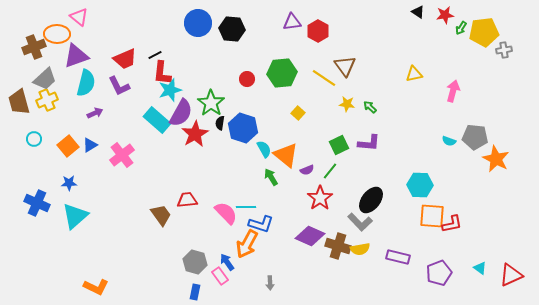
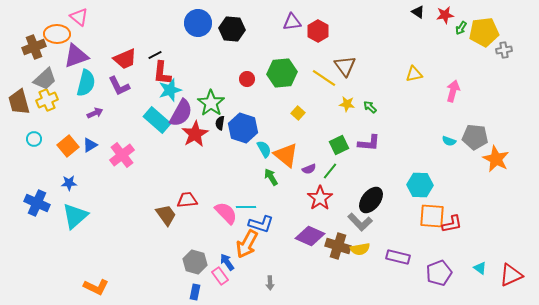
purple semicircle at (307, 170): moved 2 px right, 1 px up
brown trapezoid at (161, 215): moved 5 px right
